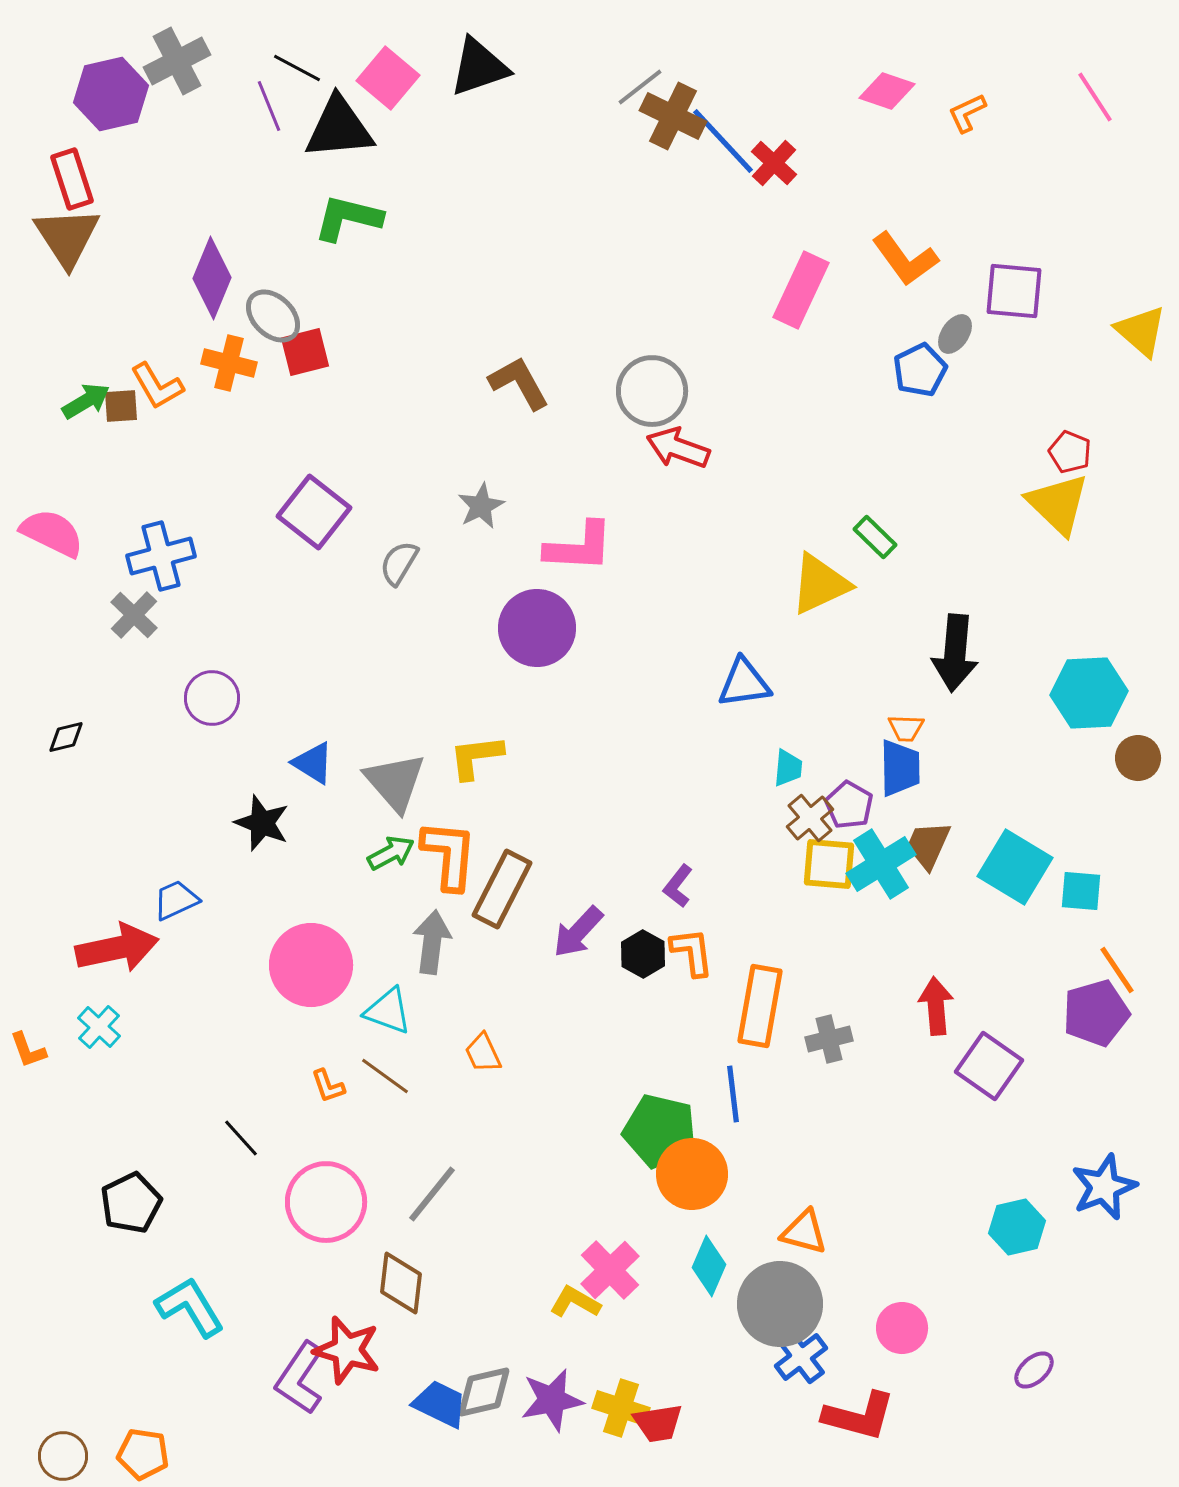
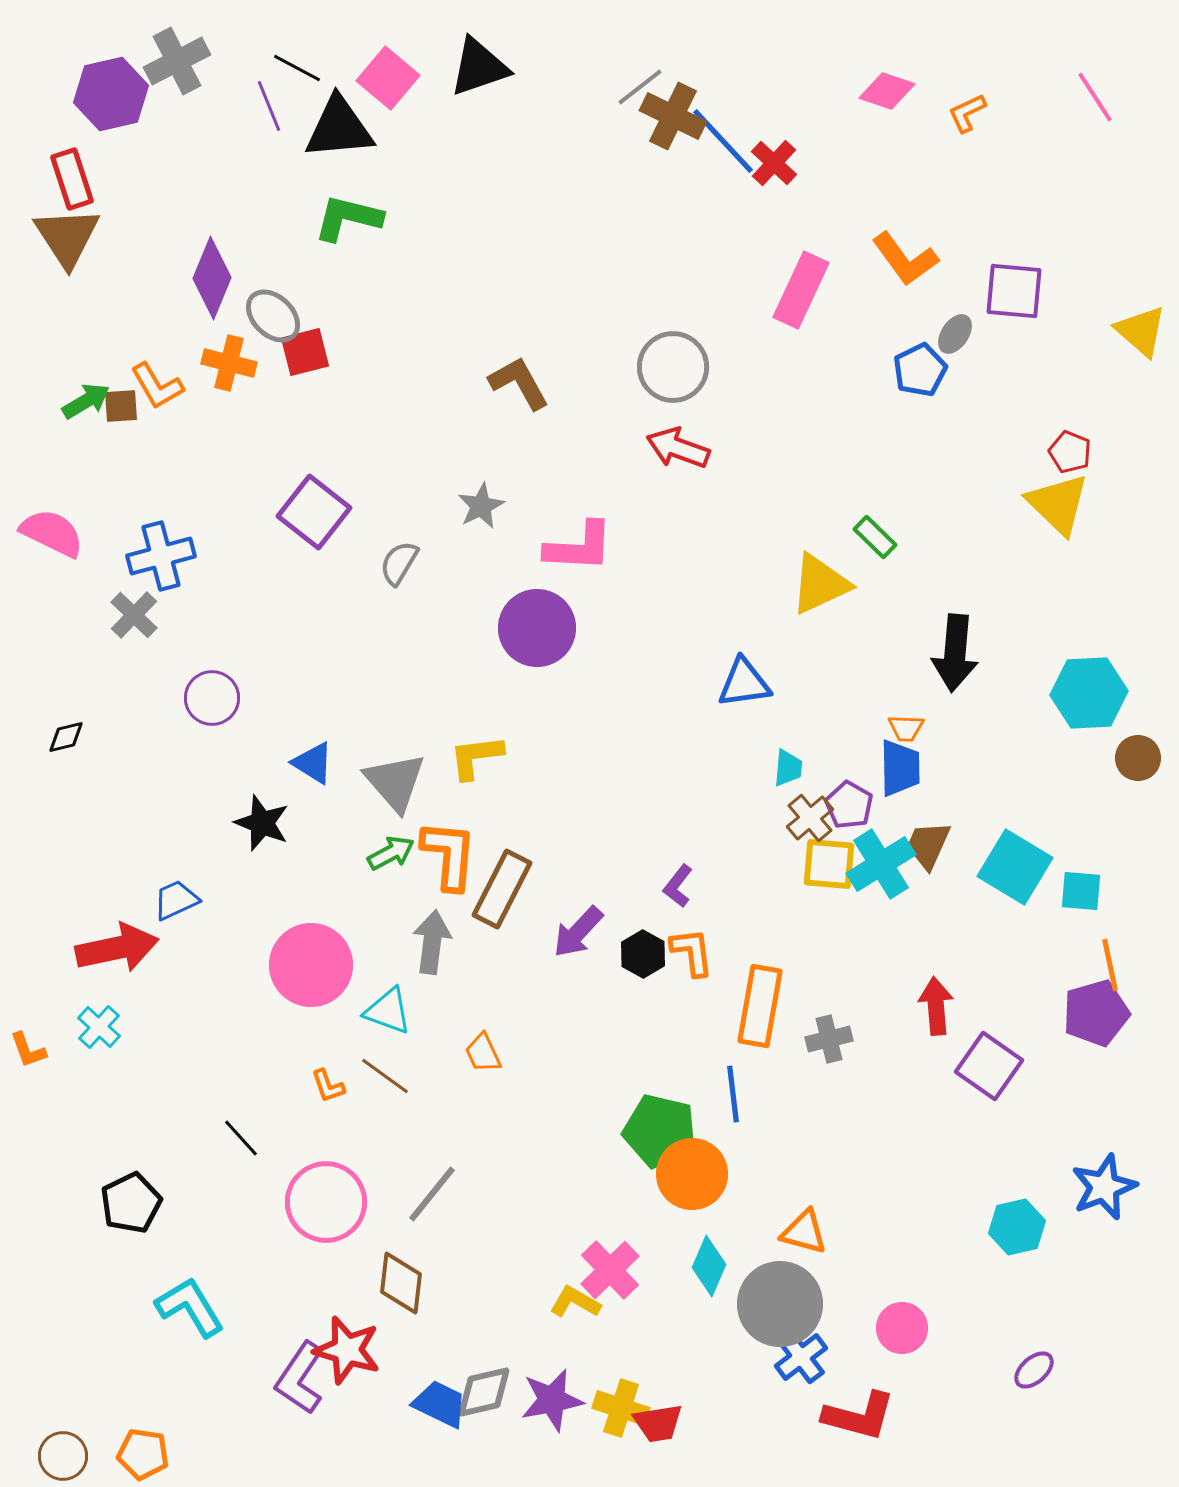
gray circle at (652, 391): moved 21 px right, 24 px up
orange line at (1117, 970): moved 7 px left, 5 px up; rotated 22 degrees clockwise
